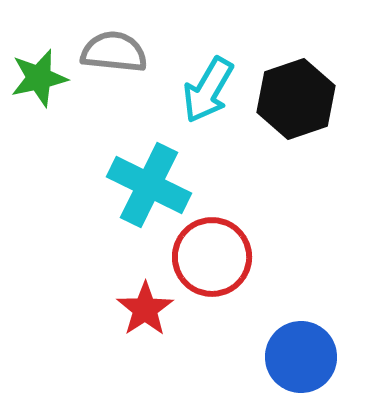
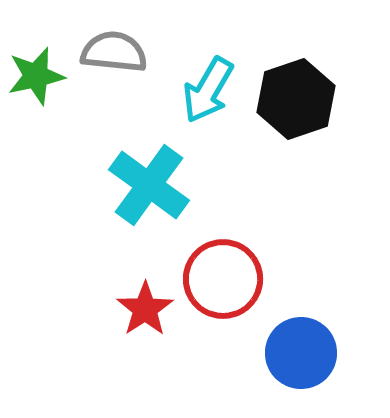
green star: moved 3 px left, 2 px up
cyan cross: rotated 10 degrees clockwise
red circle: moved 11 px right, 22 px down
blue circle: moved 4 px up
